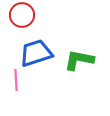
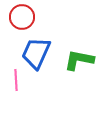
red circle: moved 2 px down
blue trapezoid: rotated 48 degrees counterclockwise
